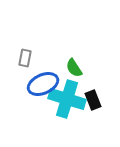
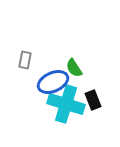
gray rectangle: moved 2 px down
blue ellipse: moved 10 px right, 2 px up
cyan cross: moved 1 px left, 5 px down
